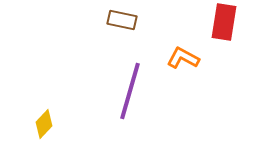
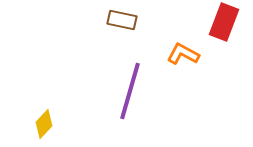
red rectangle: rotated 12 degrees clockwise
orange L-shape: moved 4 px up
